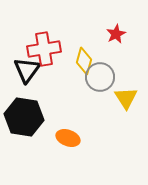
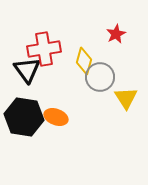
black triangle: rotated 12 degrees counterclockwise
orange ellipse: moved 12 px left, 21 px up
